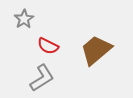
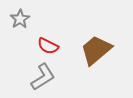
gray star: moved 4 px left
gray L-shape: moved 1 px right, 1 px up
